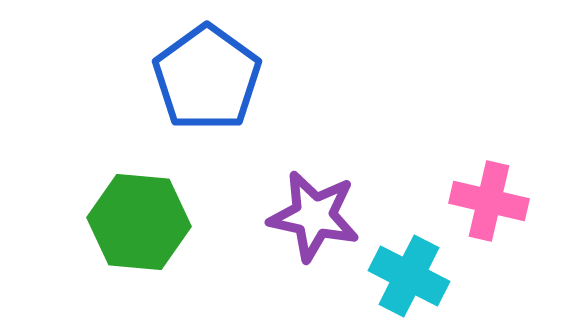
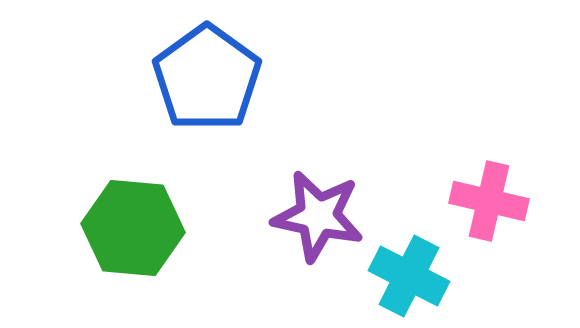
purple star: moved 4 px right
green hexagon: moved 6 px left, 6 px down
